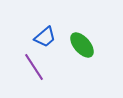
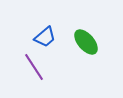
green ellipse: moved 4 px right, 3 px up
